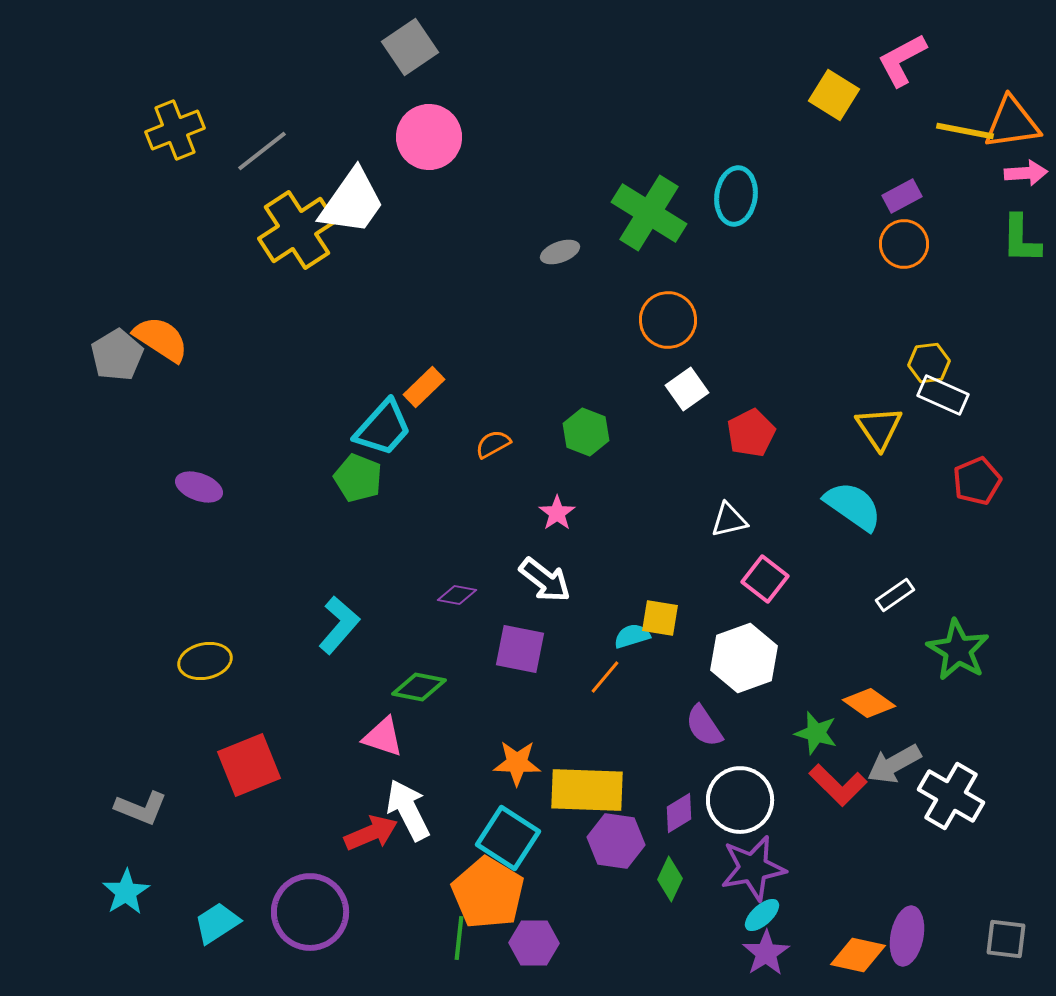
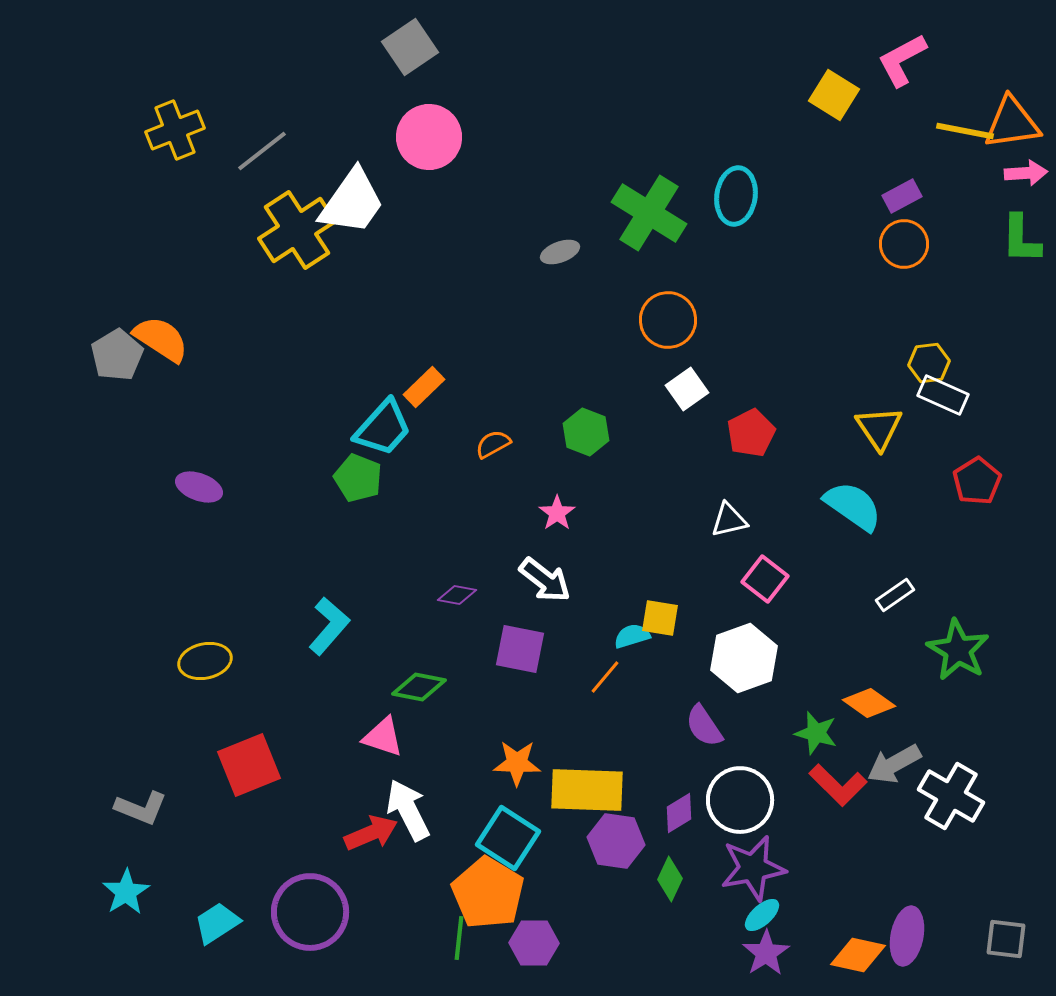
red pentagon at (977, 481): rotated 9 degrees counterclockwise
cyan L-shape at (339, 625): moved 10 px left, 1 px down
